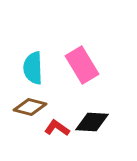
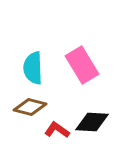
red L-shape: moved 2 px down
